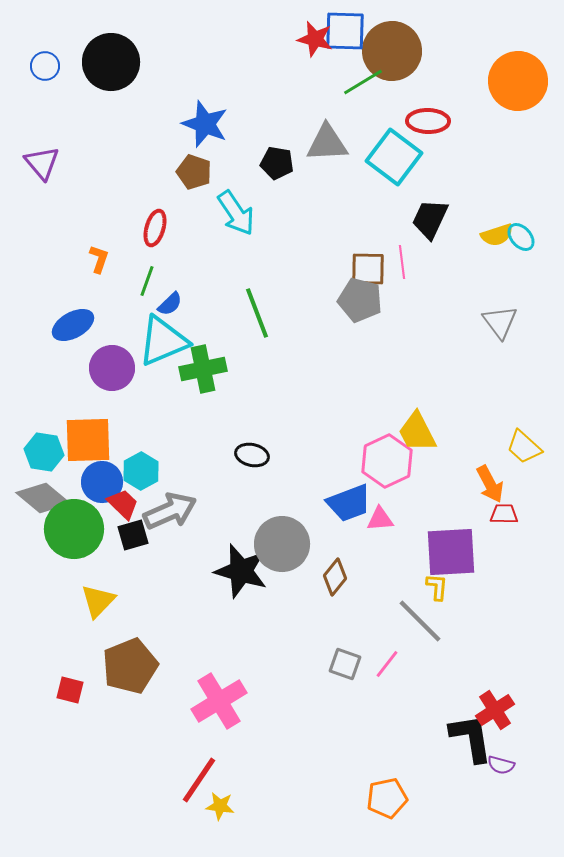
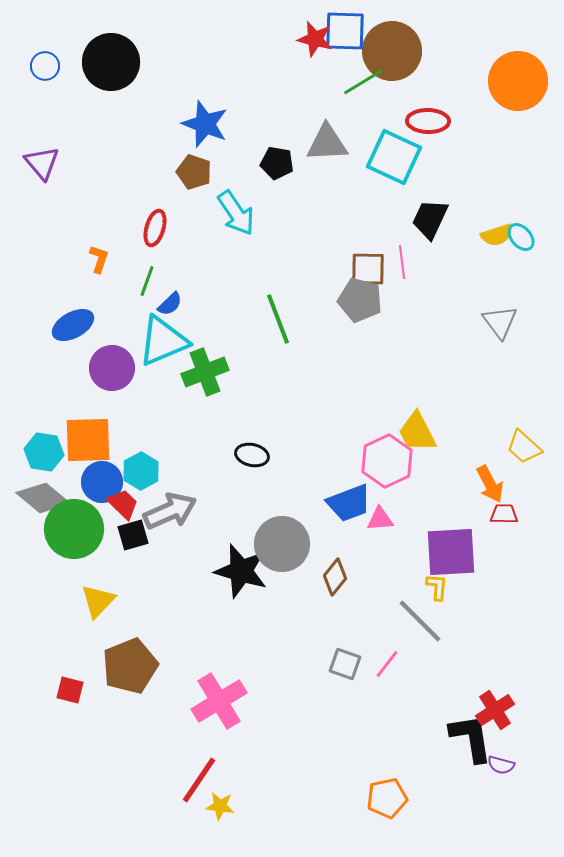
cyan square at (394, 157): rotated 12 degrees counterclockwise
green line at (257, 313): moved 21 px right, 6 px down
green cross at (203, 369): moved 2 px right, 3 px down; rotated 9 degrees counterclockwise
